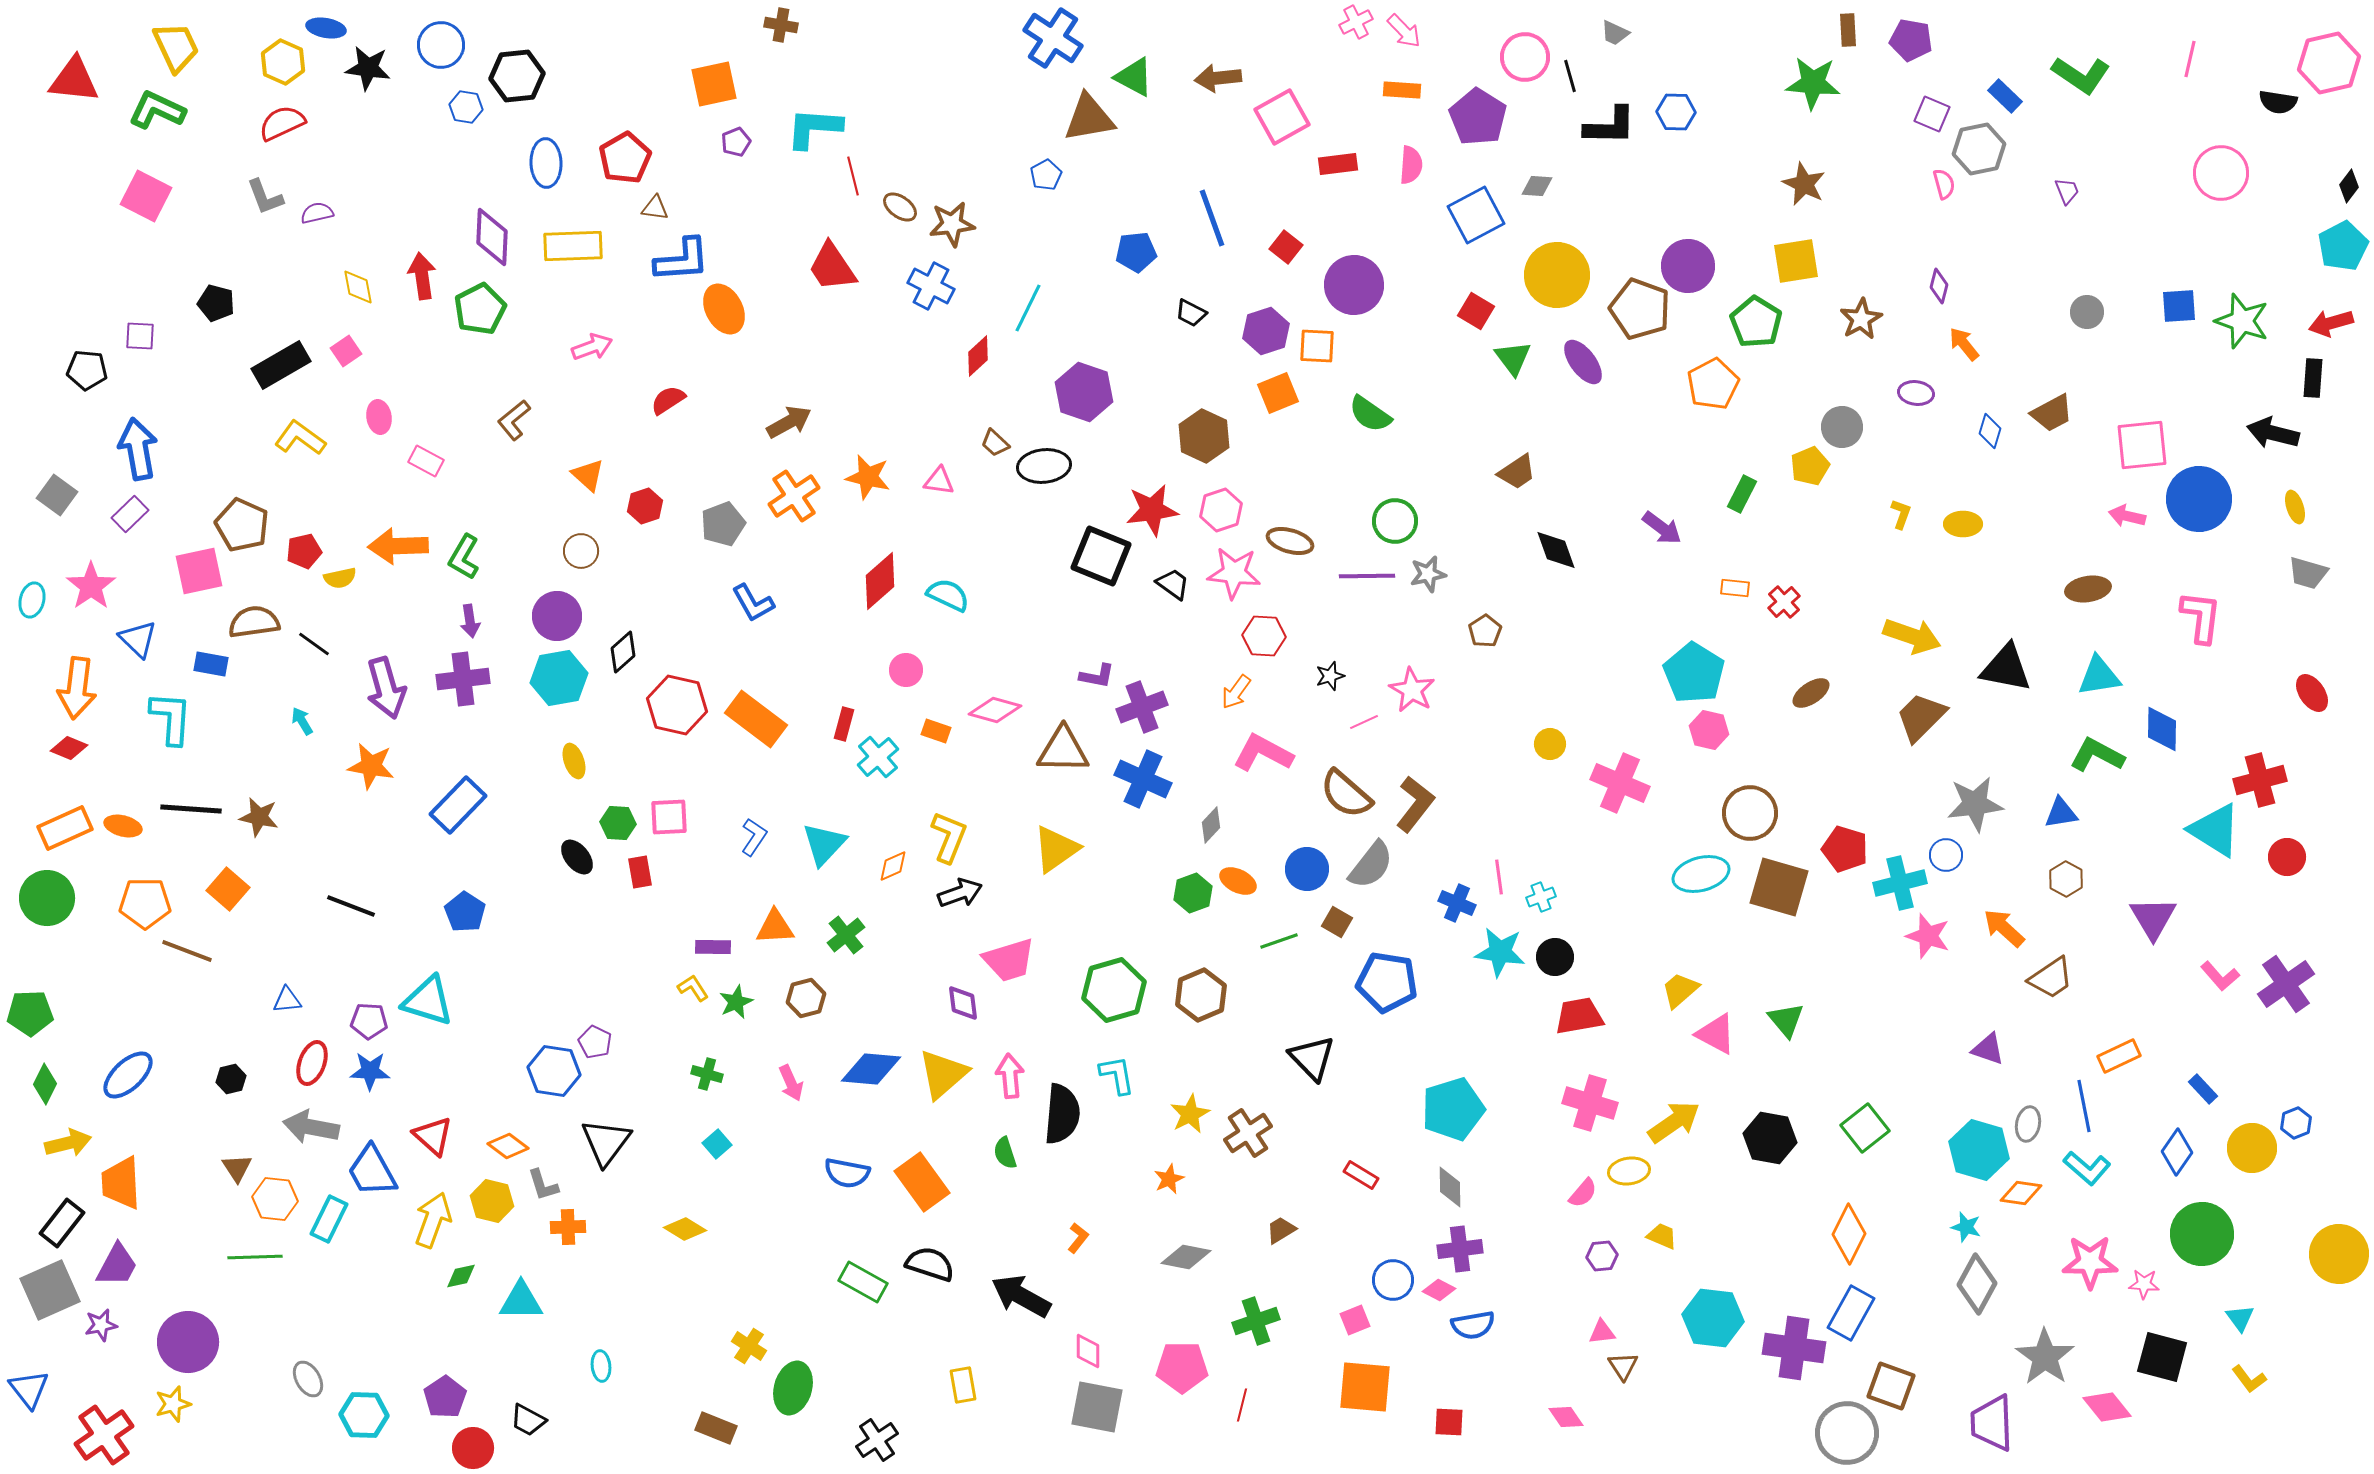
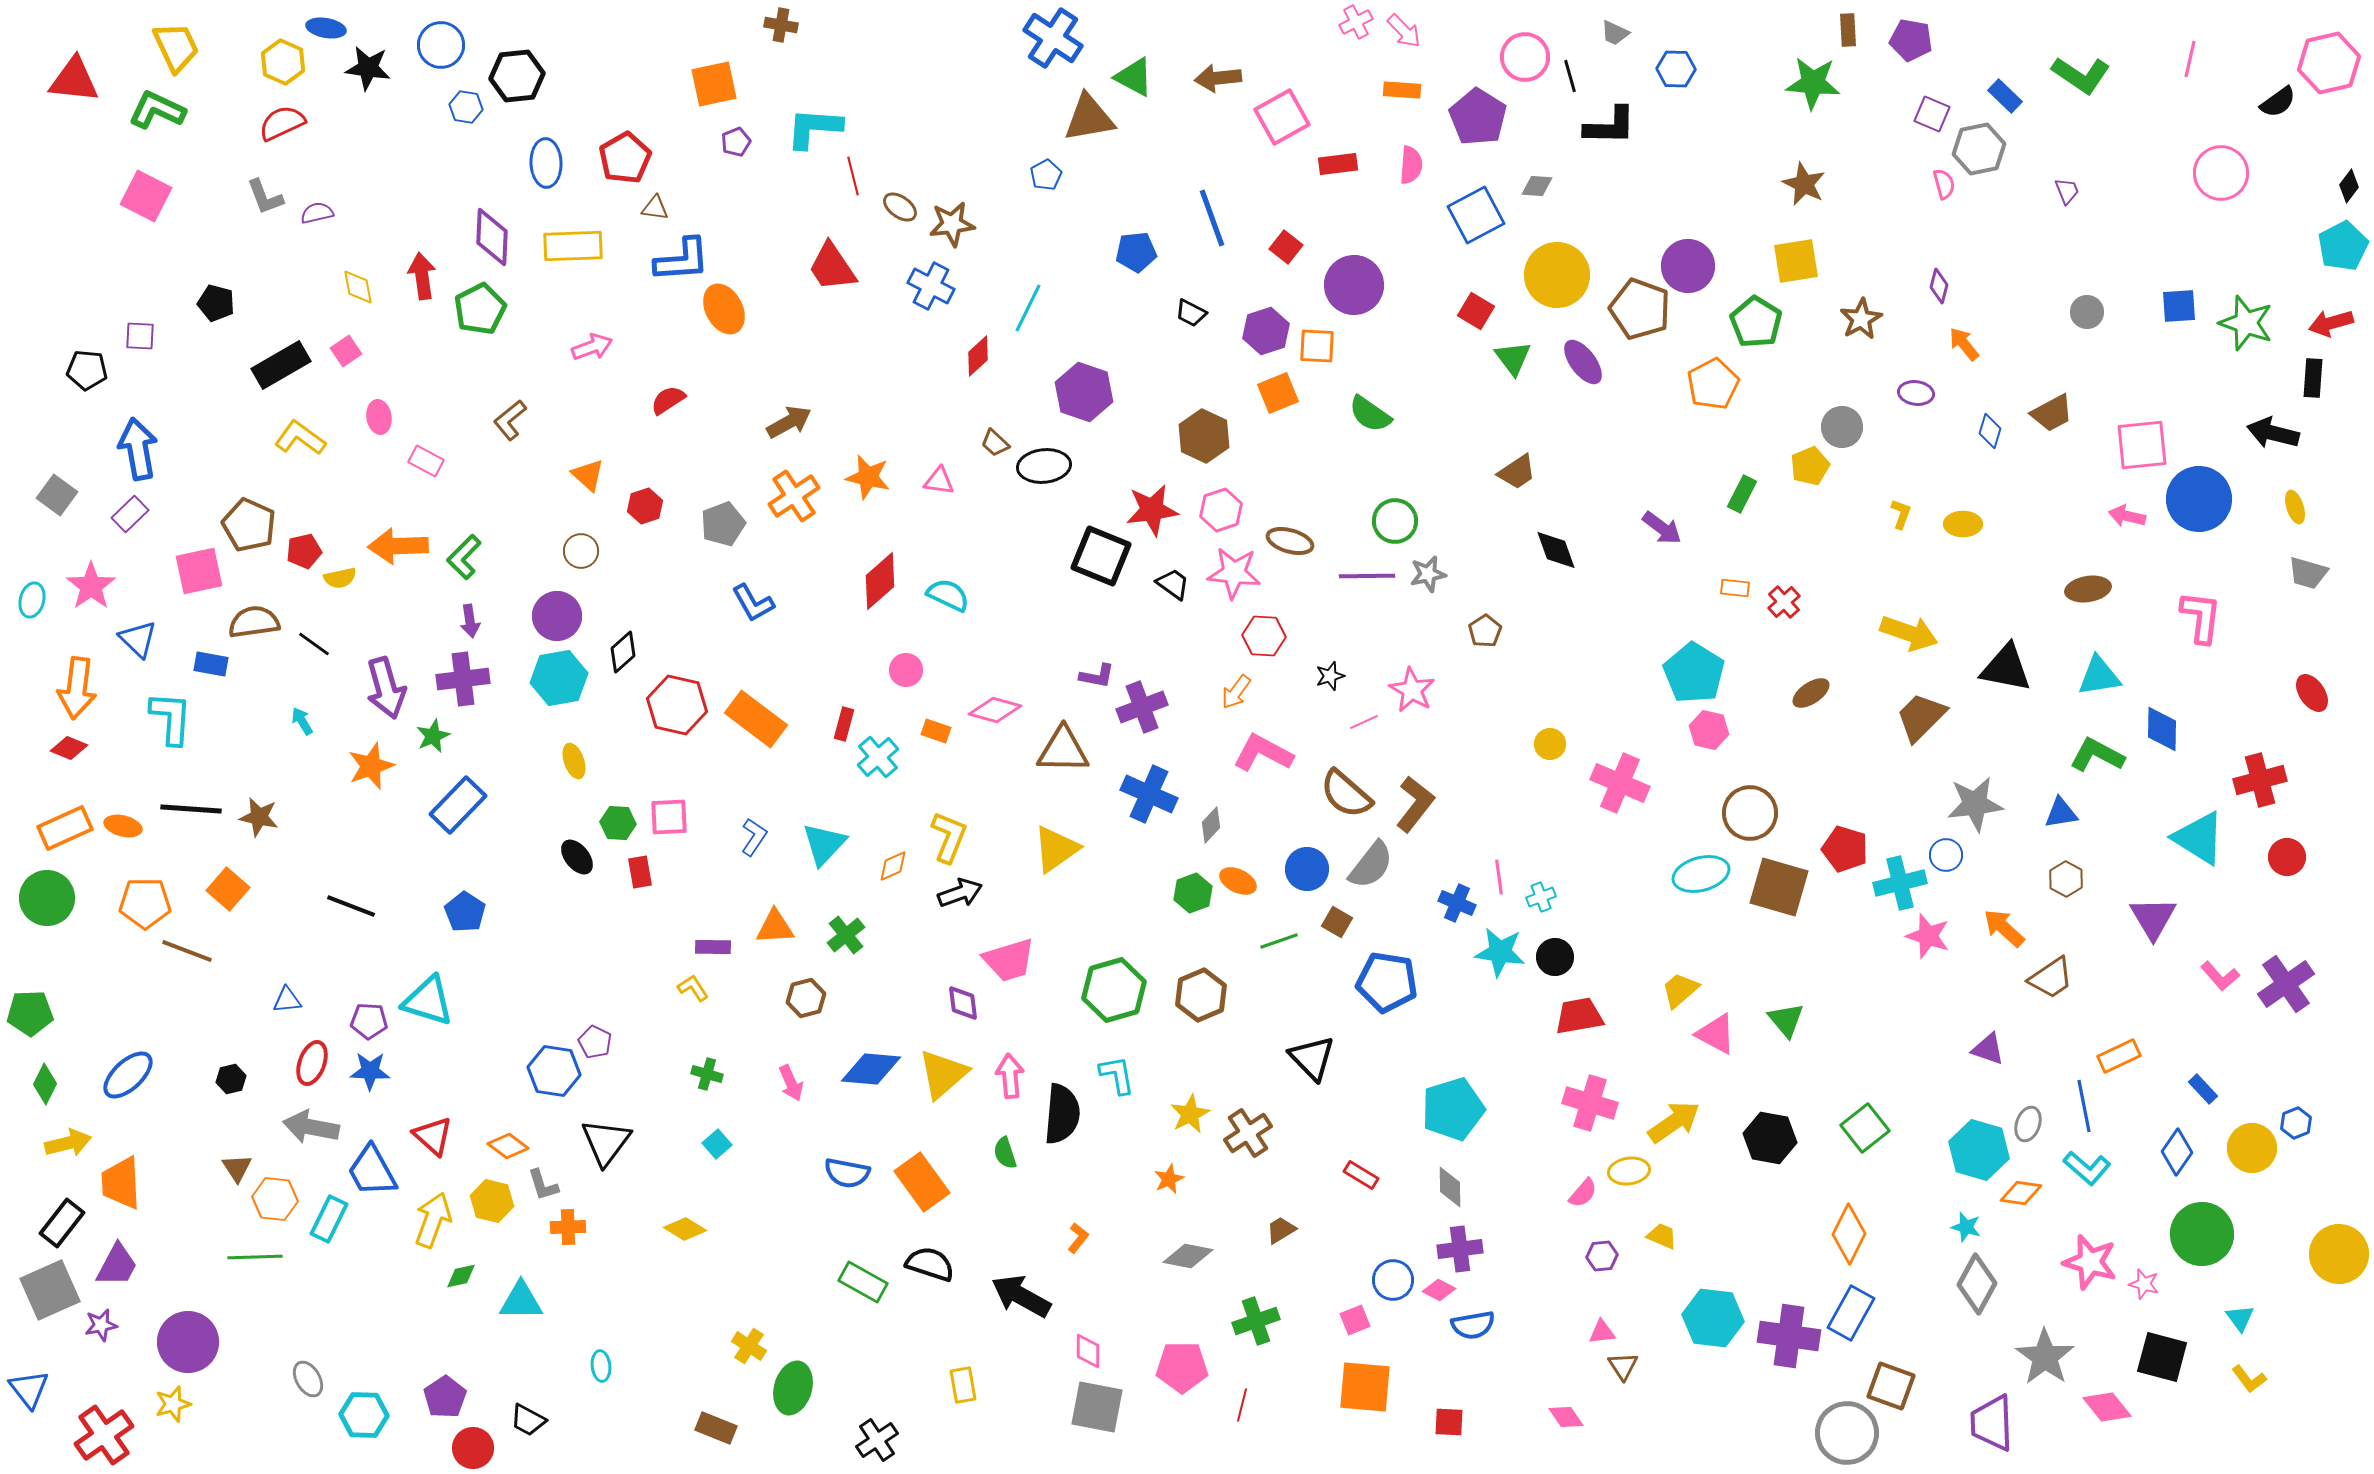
black semicircle at (2278, 102): rotated 45 degrees counterclockwise
blue hexagon at (1676, 112): moved 43 px up
green star at (2242, 321): moved 4 px right, 2 px down
brown L-shape at (514, 420): moved 4 px left
brown pentagon at (242, 525): moved 7 px right
green L-shape at (464, 557): rotated 15 degrees clockwise
yellow arrow at (1912, 636): moved 3 px left, 3 px up
orange star at (371, 766): rotated 30 degrees counterclockwise
blue cross at (1143, 779): moved 6 px right, 15 px down
cyan triangle at (2215, 830): moved 16 px left, 8 px down
green star at (736, 1002): moved 303 px left, 266 px up
gray ellipse at (2028, 1124): rotated 8 degrees clockwise
gray diamond at (1186, 1257): moved 2 px right, 1 px up
pink star at (2090, 1262): rotated 16 degrees clockwise
pink star at (2144, 1284): rotated 12 degrees clockwise
purple cross at (1794, 1348): moved 5 px left, 12 px up
